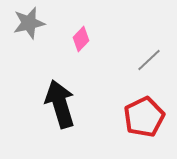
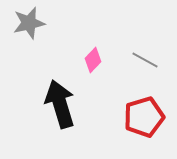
pink diamond: moved 12 px right, 21 px down
gray line: moved 4 px left; rotated 72 degrees clockwise
red pentagon: rotated 9 degrees clockwise
